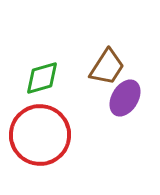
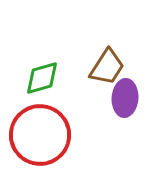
purple ellipse: rotated 27 degrees counterclockwise
